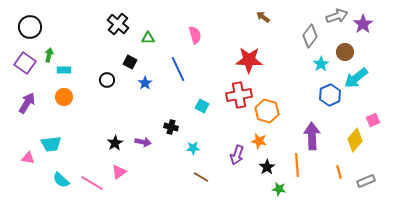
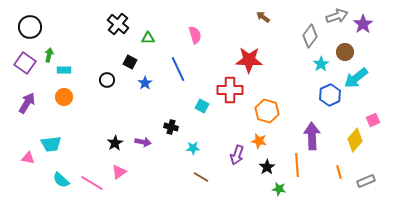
red cross at (239, 95): moved 9 px left, 5 px up; rotated 10 degrees clockwise
